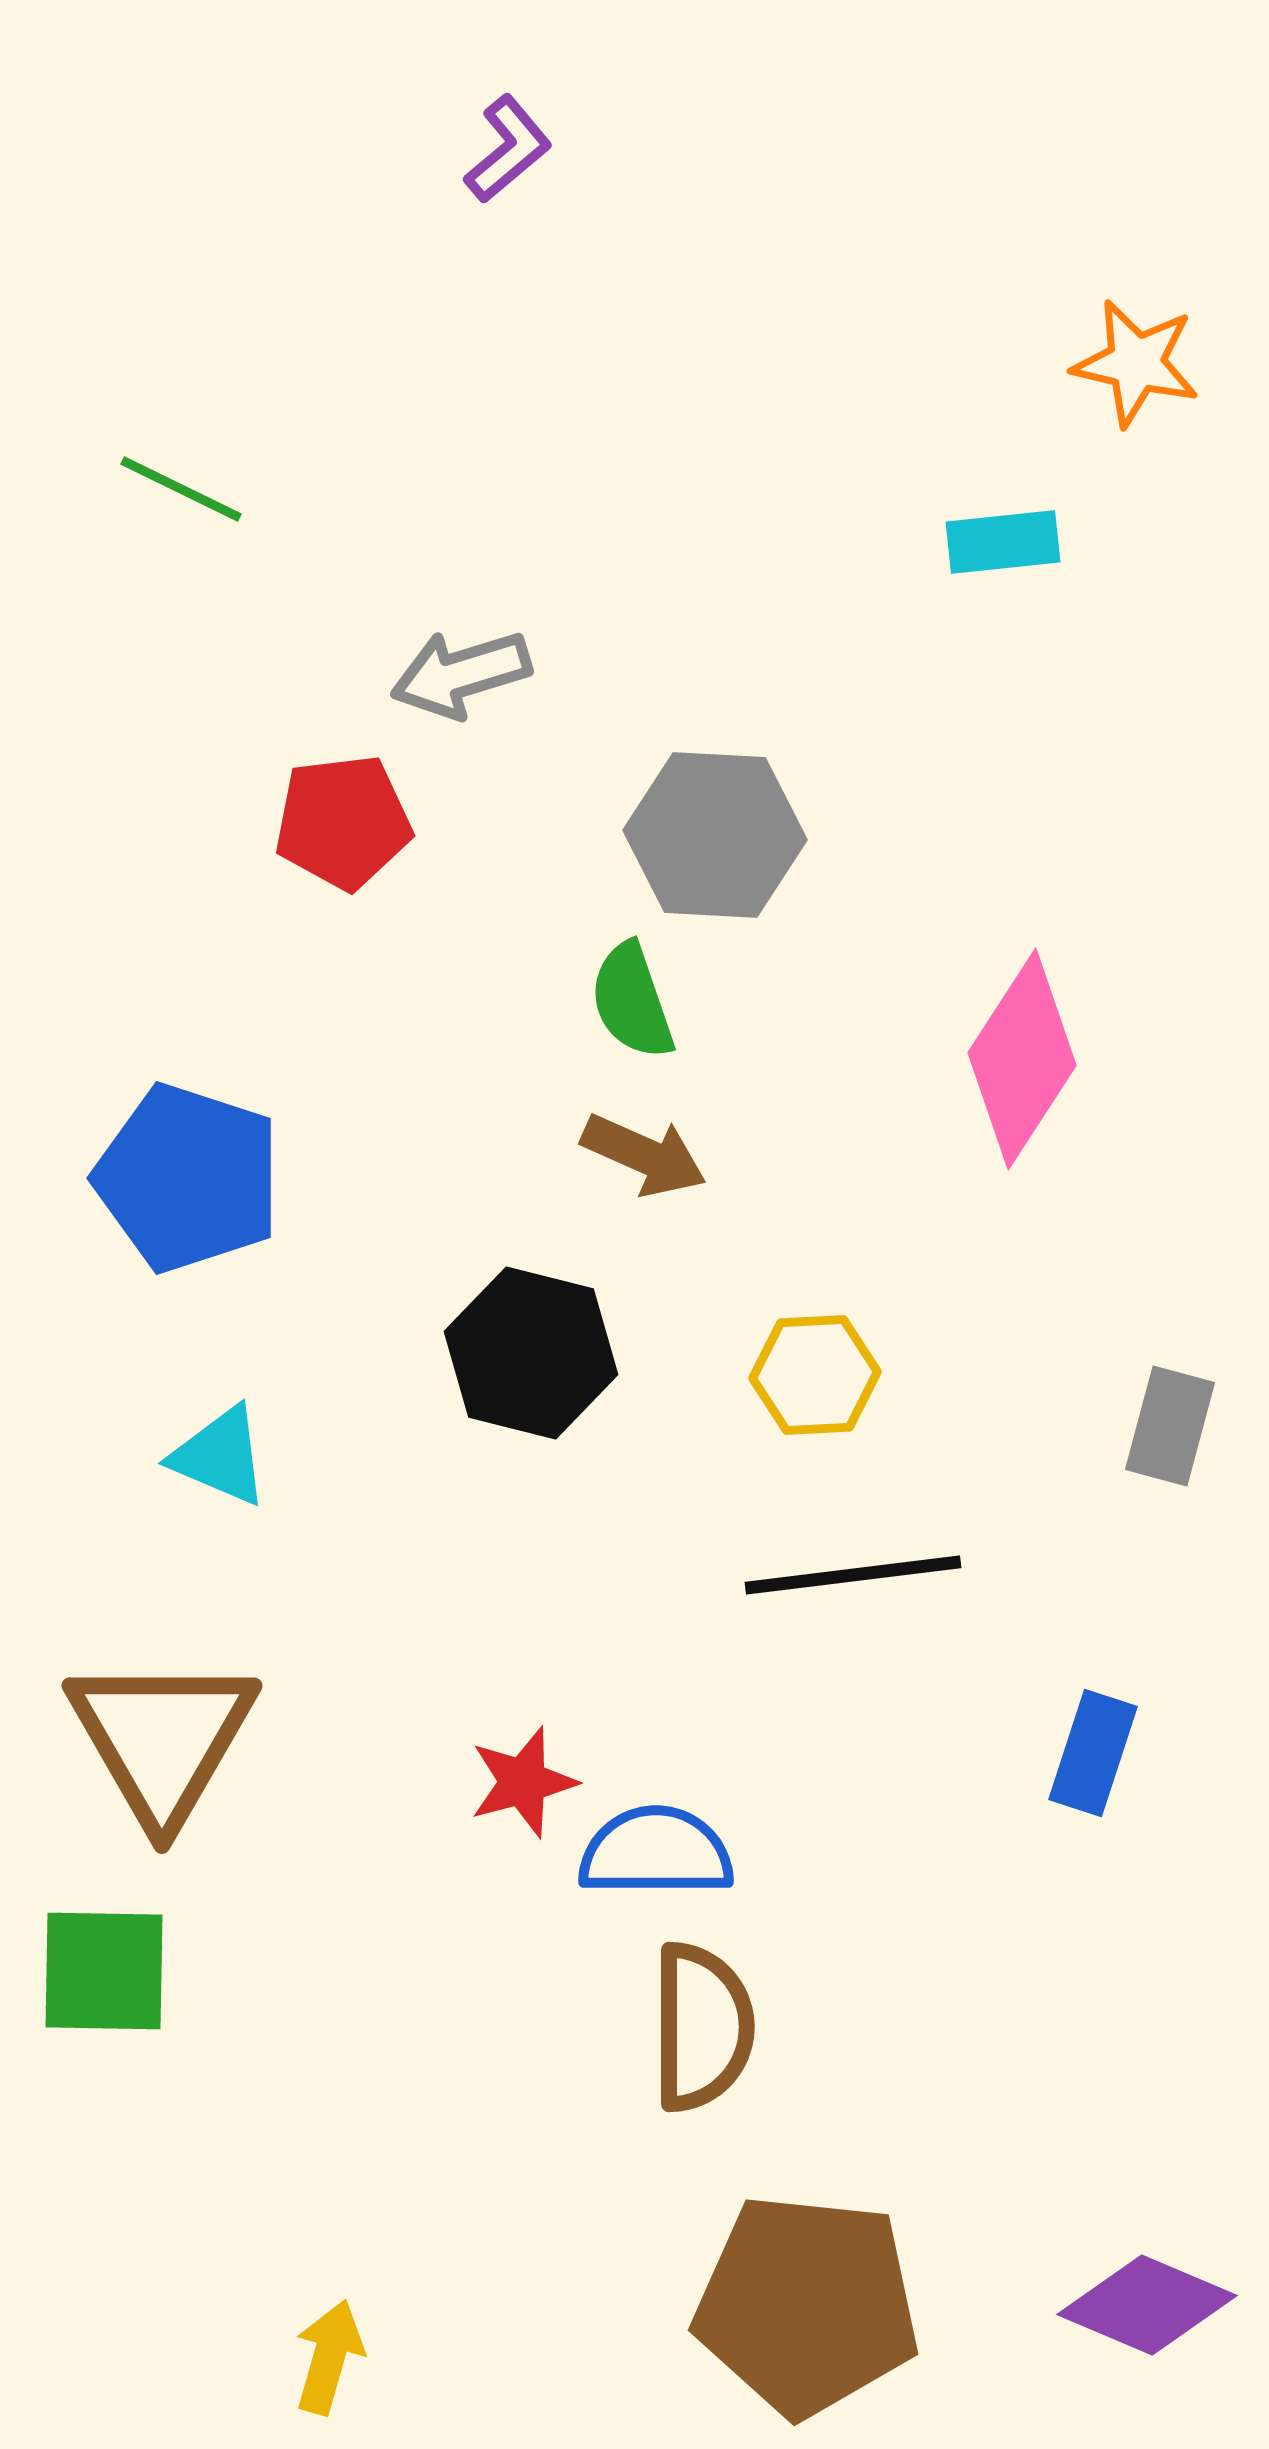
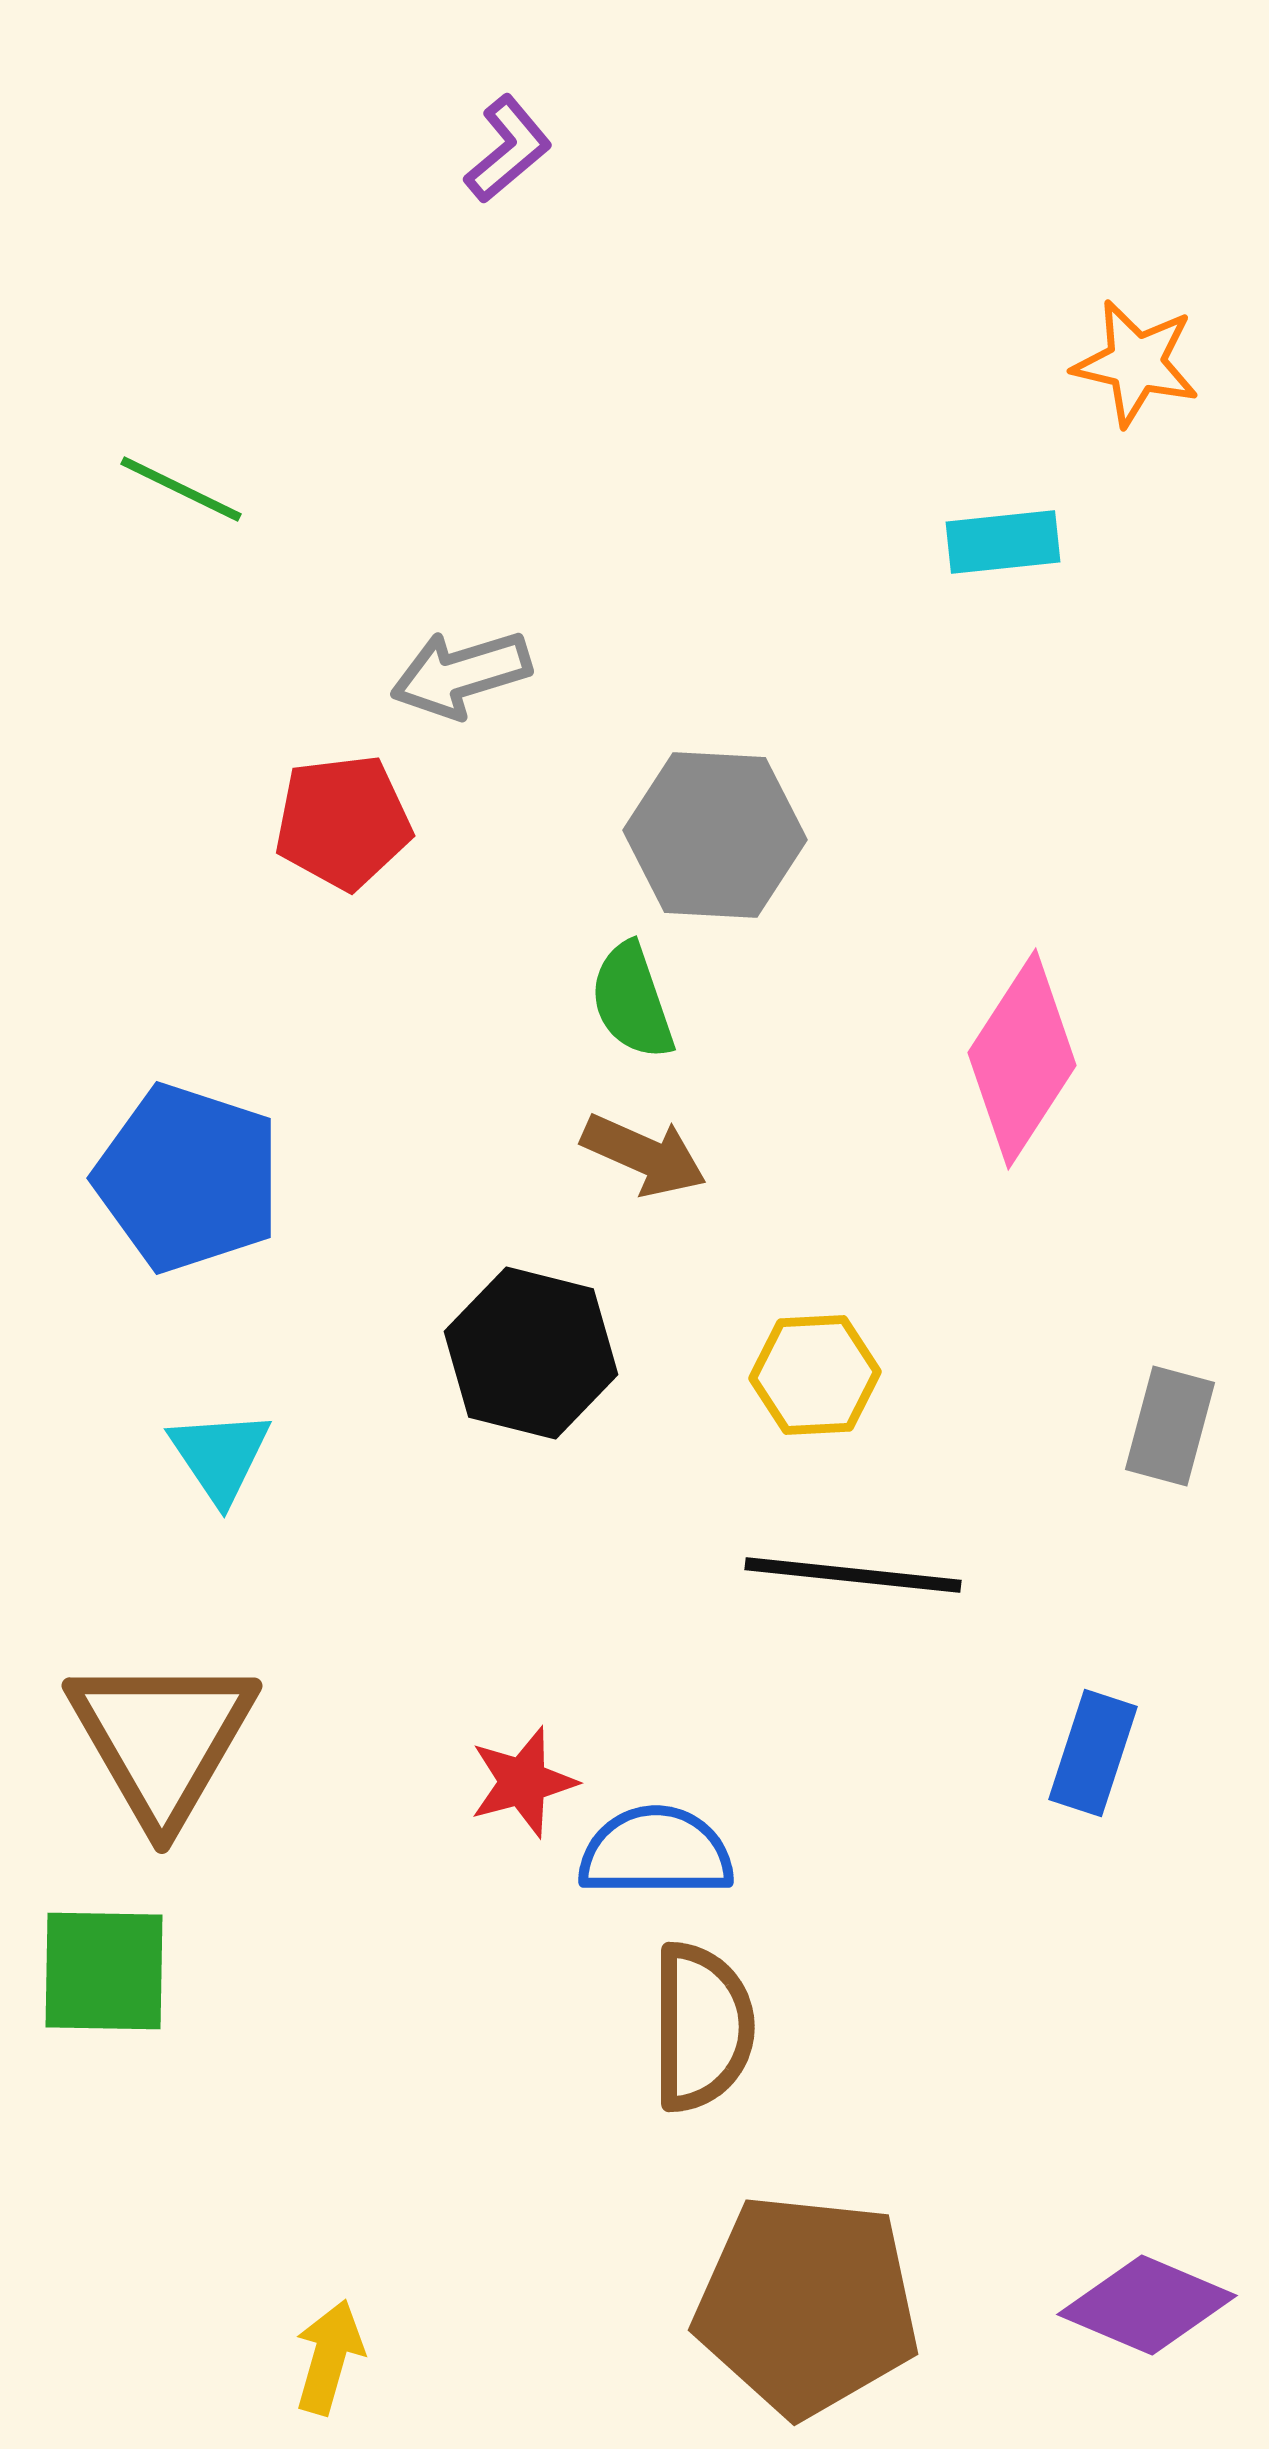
cyan triangle: rotated 33 degrees clockwise
black line: rotated 13 degrees clockwise
